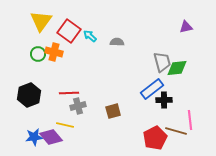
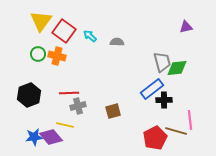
red square: moved 5 px left
orange cross: moved 3 px right, 4 px down
